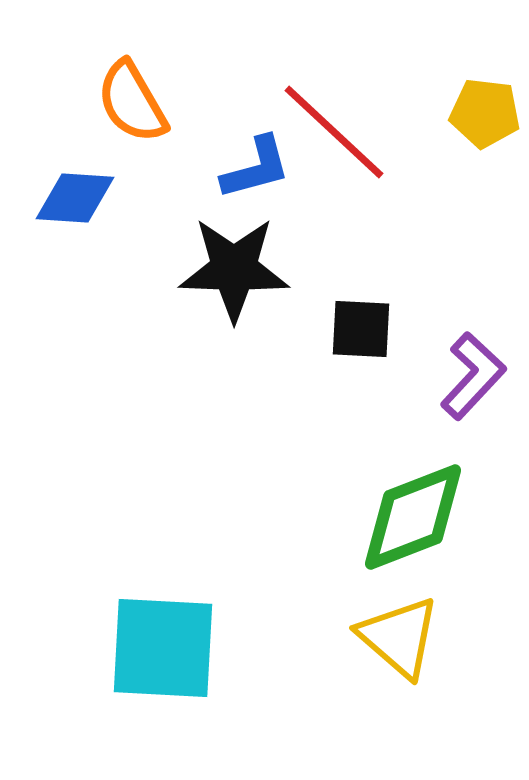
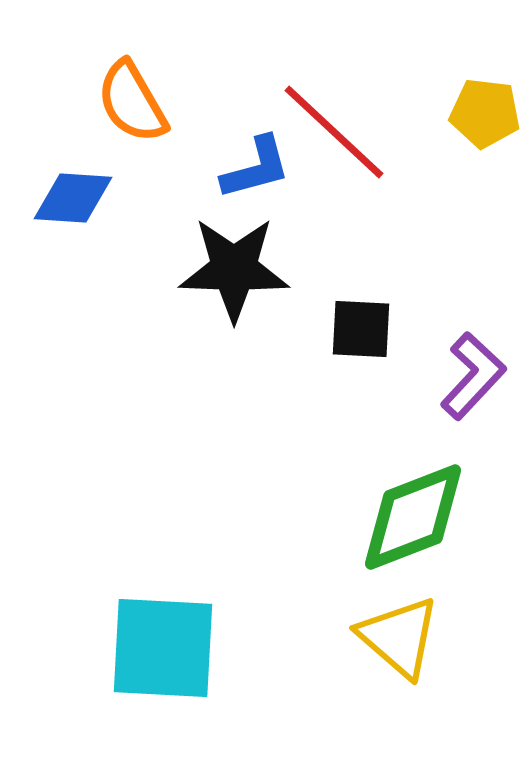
blue diamond: moved 2 px left
